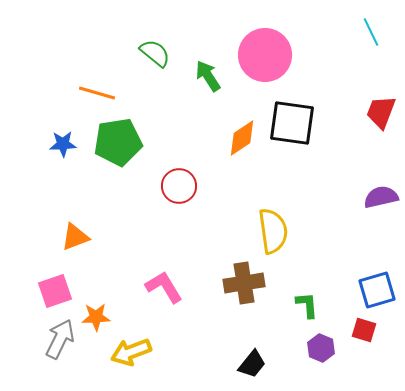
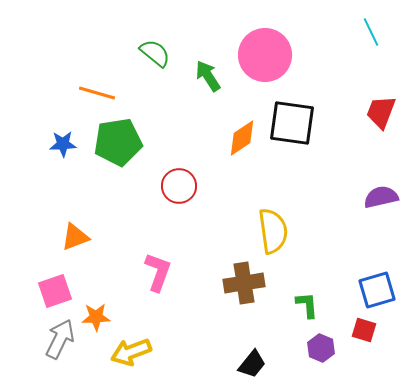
pink L-shape: moved 6 px left, 15 px up; rotated 51 degrees clockwise
